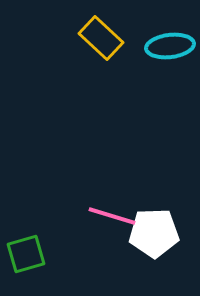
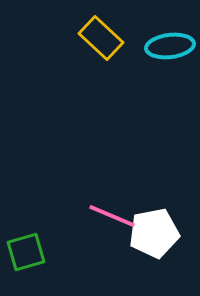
pink line: rotated 6 degrees clockwise
white pentagon: rotated 9 degrees counterclockwise
green square: moved 2 px up
